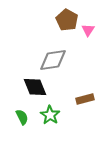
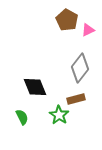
pink triangle: rotated 32 degrees clockwise
gray diamond: moved 27 px right, 8 px down; rotated 44 degrees counterclockwise
brown rectangle: moved 9 px left
green star: moved 9 px right
